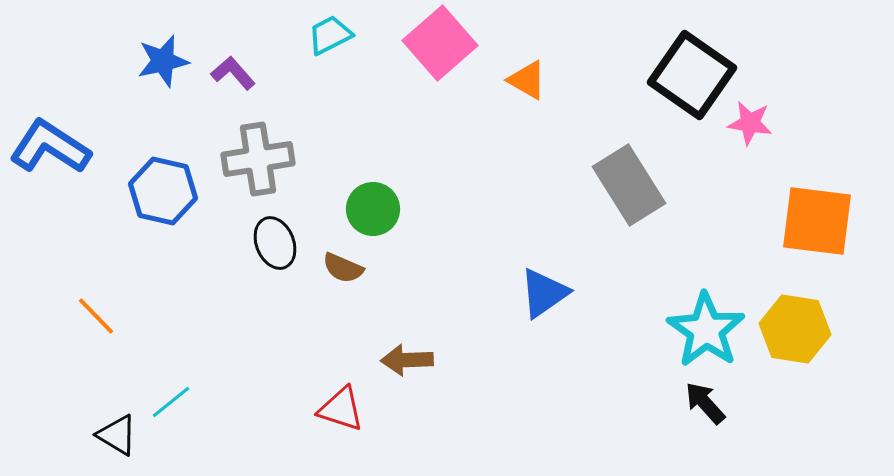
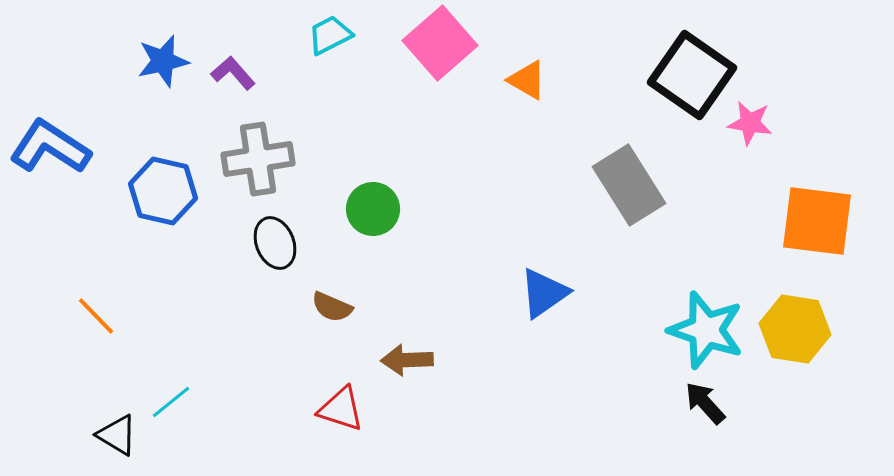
brown semicircle: moved 11 px left, 39 px down
cyan star: rotated 16 degrees counterclockwise
